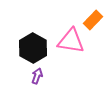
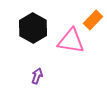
black hexagon: moved 20 px up
